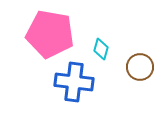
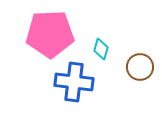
pink pentagon: rotated 12 degrees counterclockwise
